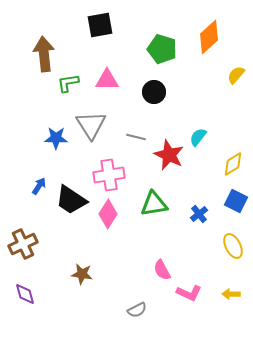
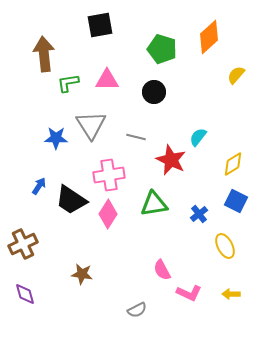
red star: moved 2 px right, 5 px down
yellow ellipse: moved 8 px left
